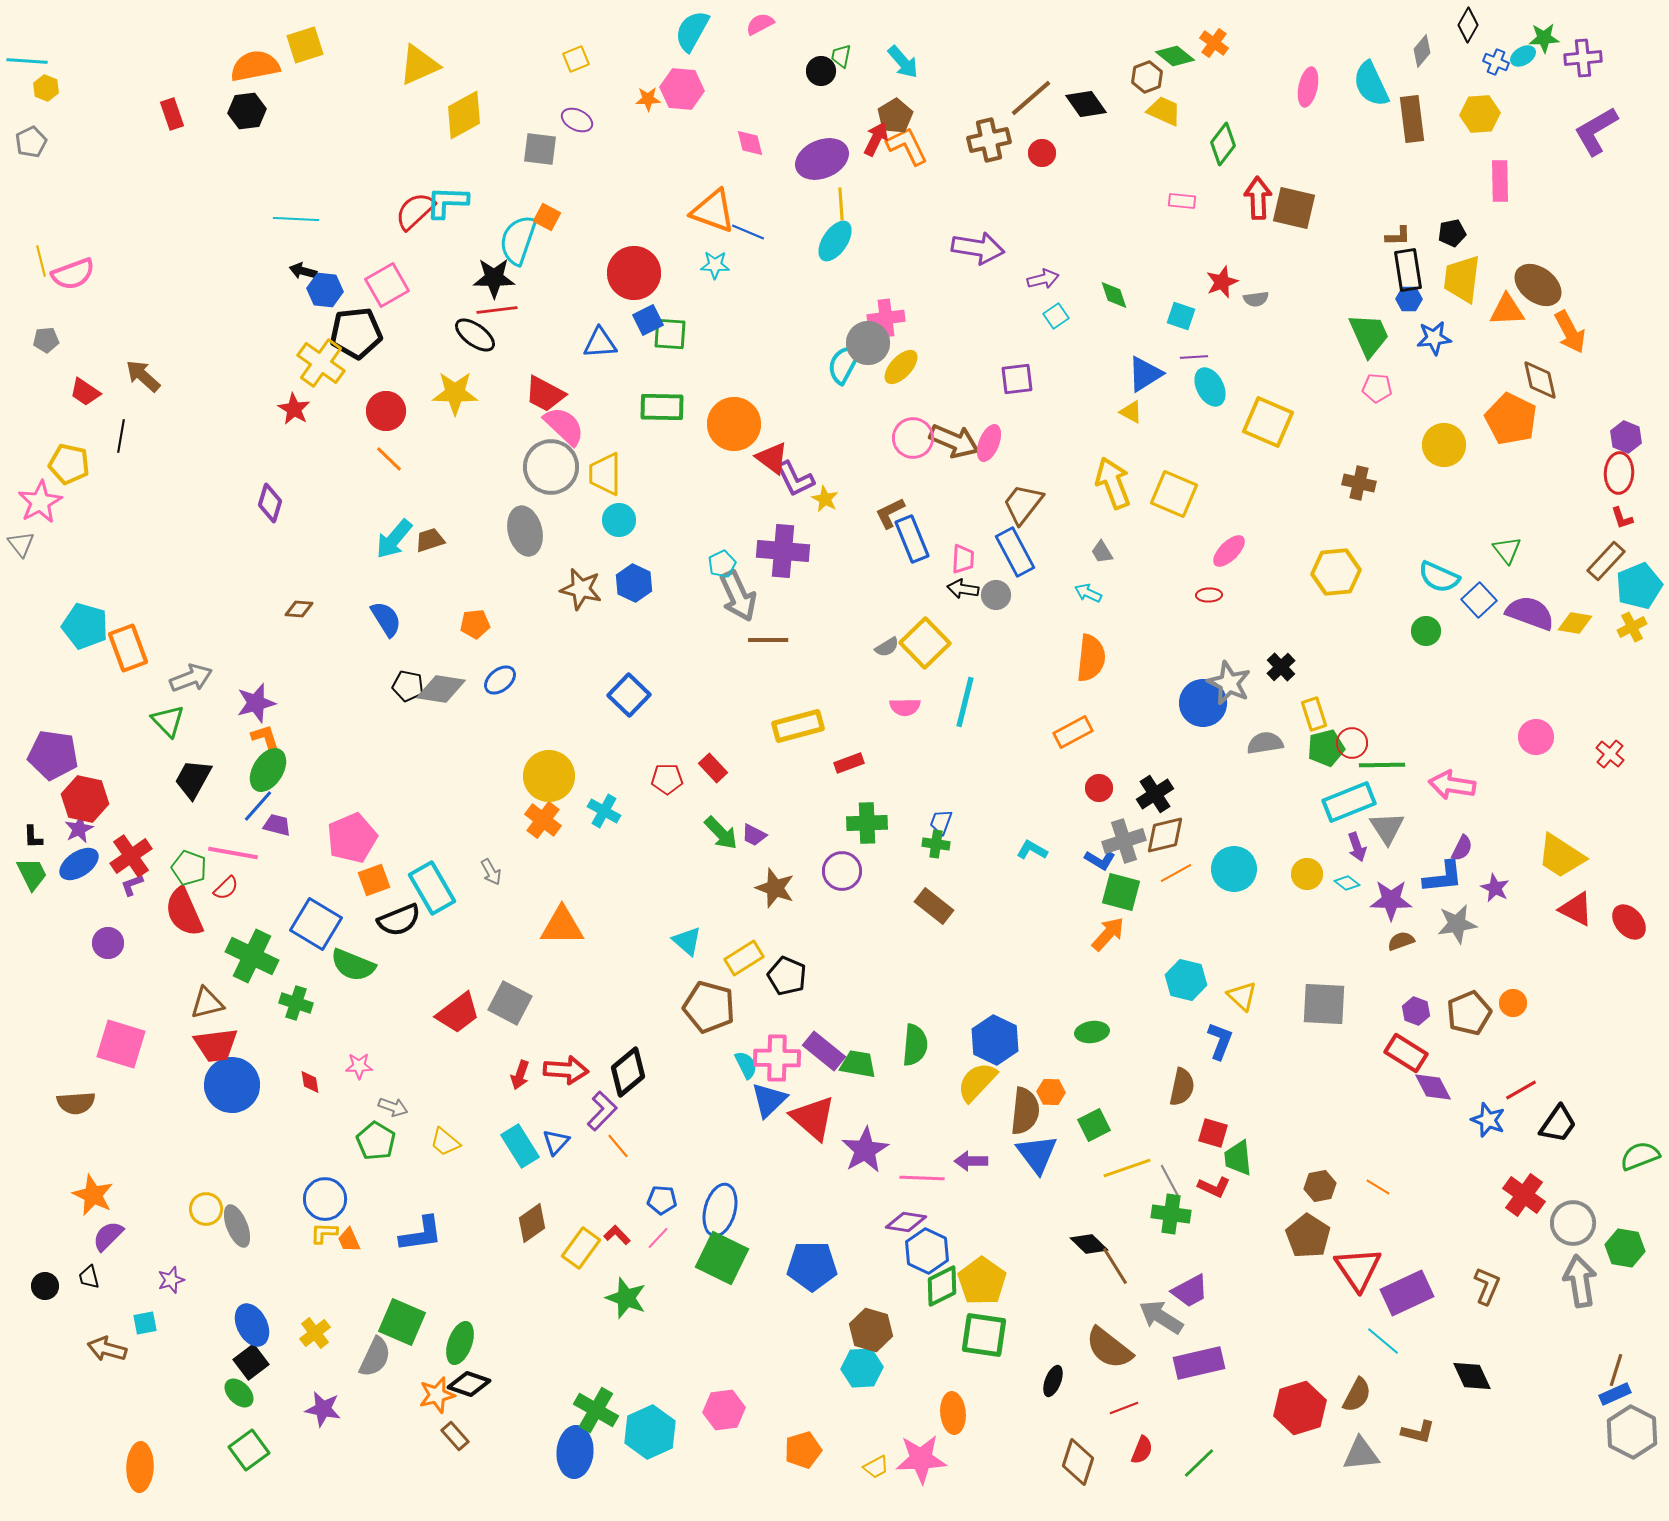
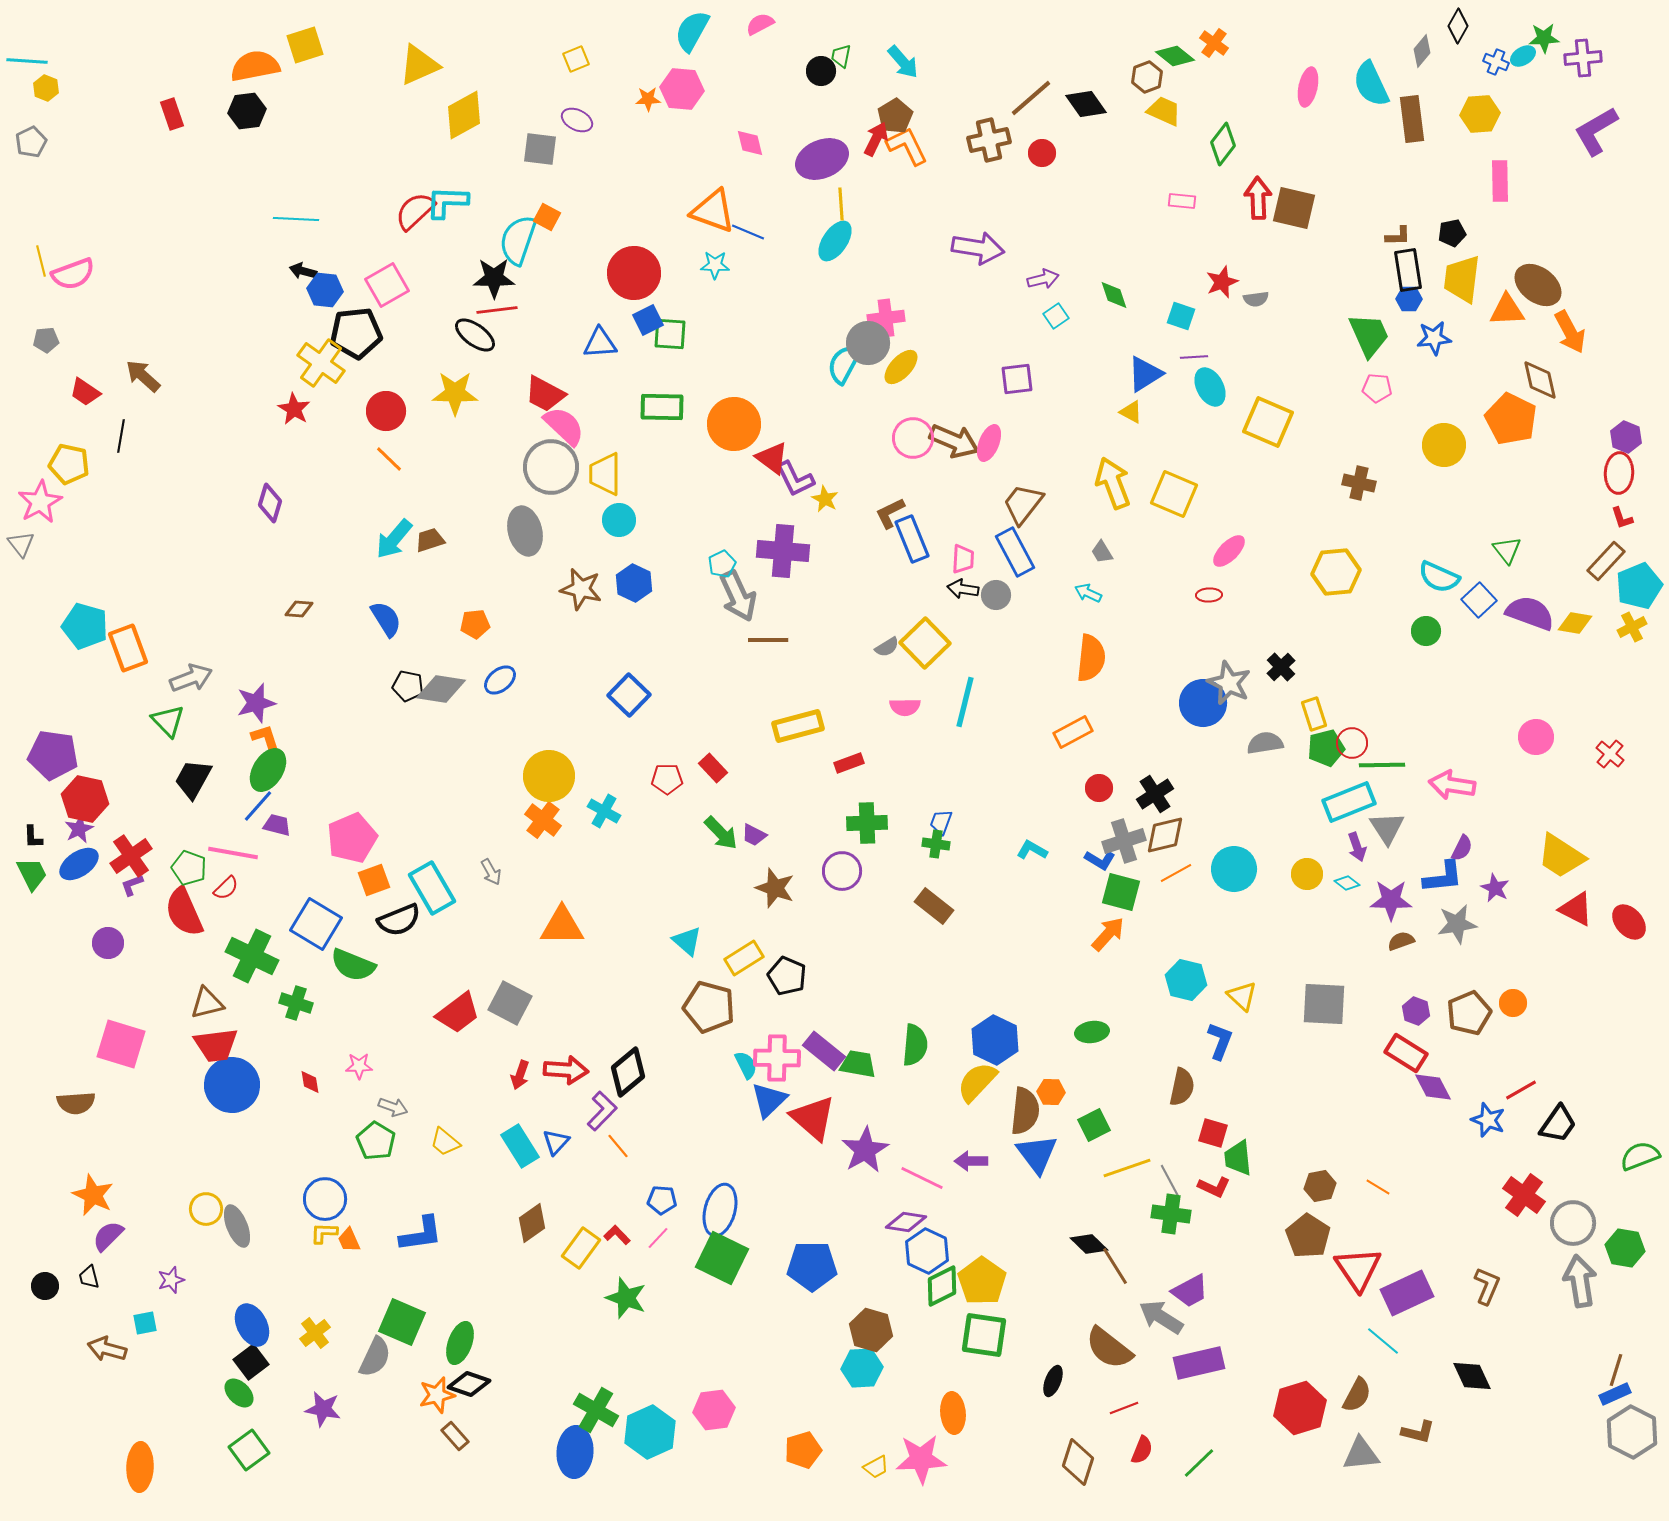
black diamond at (1468, 25): moved 10 px left, 1 px down
pink line at (922, 1178): rotated 24 degrees clockwise
pink hexagon at (724, 1410): moved 10 px left
